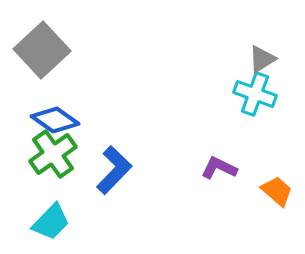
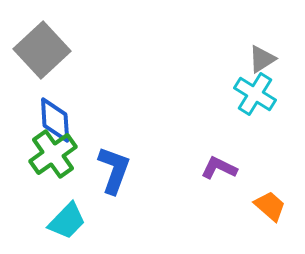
cyan cross: rotated 12 degrees clockwise
blue diamond: rotated 51 degrees clockwise
blue L-shape: rotated 24 degrees counterclockwise
orange trapezoid: moved 7 px left, 15 px down
cyan trapezoid: moved 16 px right, 1 px up
